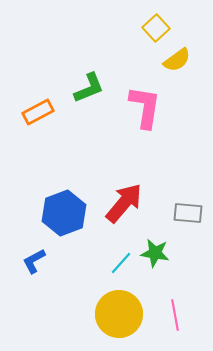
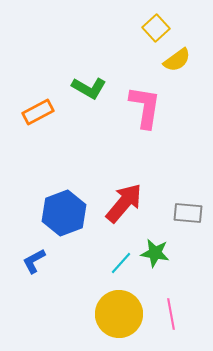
green L-shape: rotated 52 degrees clockwise
pink line: moved 4 px left, 1 px up
